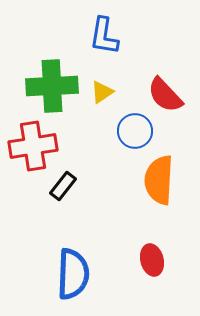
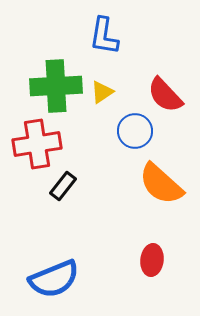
green cross: moved 4 px right
red cross: moved 4 px right, 2 px up
orange semicircle: moved 2 px right, 4 px down; rotated 51 degrees counterclockwise
red ellipse: rotated 20 degrees clockwise
blue semicircle: moved 19 px left, 5 px down; rotated 66 degrees clockwise
